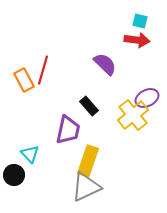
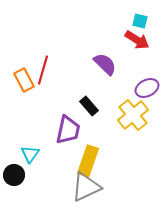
red arrow: rotated 25 degrees clockwise
purple ellipse: moved 10 px up
cyan triangle: rotated 18 degrees clockwise
